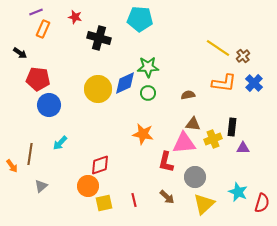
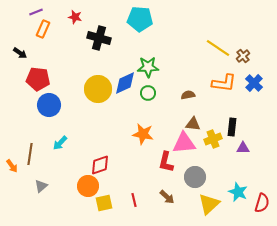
yellow triangle: moved 5 px right
